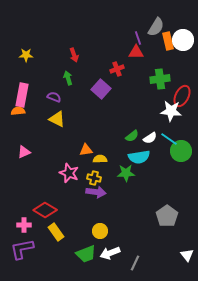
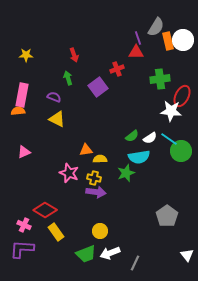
purple square: moved 3 px left, 2 px up; rotated 12 degrees clockwise
green star: rotated 18 degrees counterclockwise
pink cross: rotated 24 degrees clockwise
purple L-shape: rotated 15 degrees clockwise
